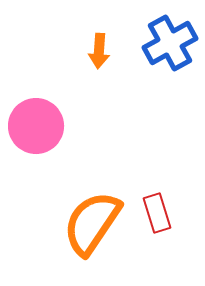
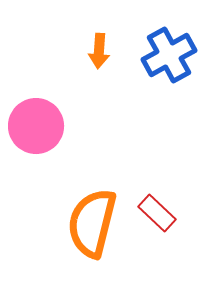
blue cross: moved 1 px left, 12 px down
red rectangle: rotated 30 degrees counterclockwise
orange semicircle: rotated 20 degrees counterclockwise
